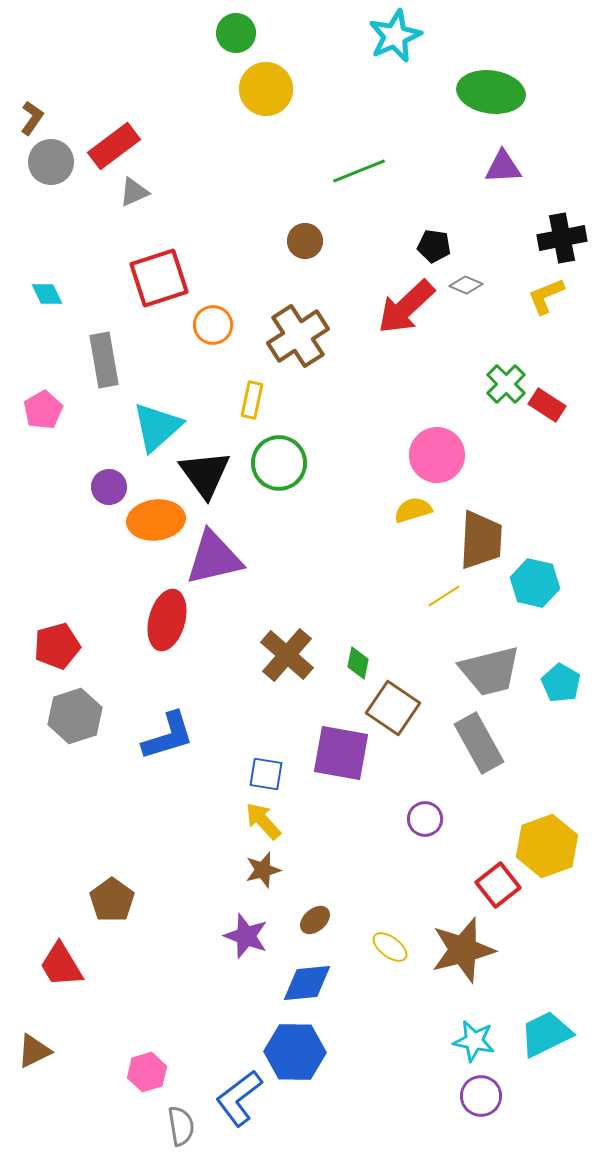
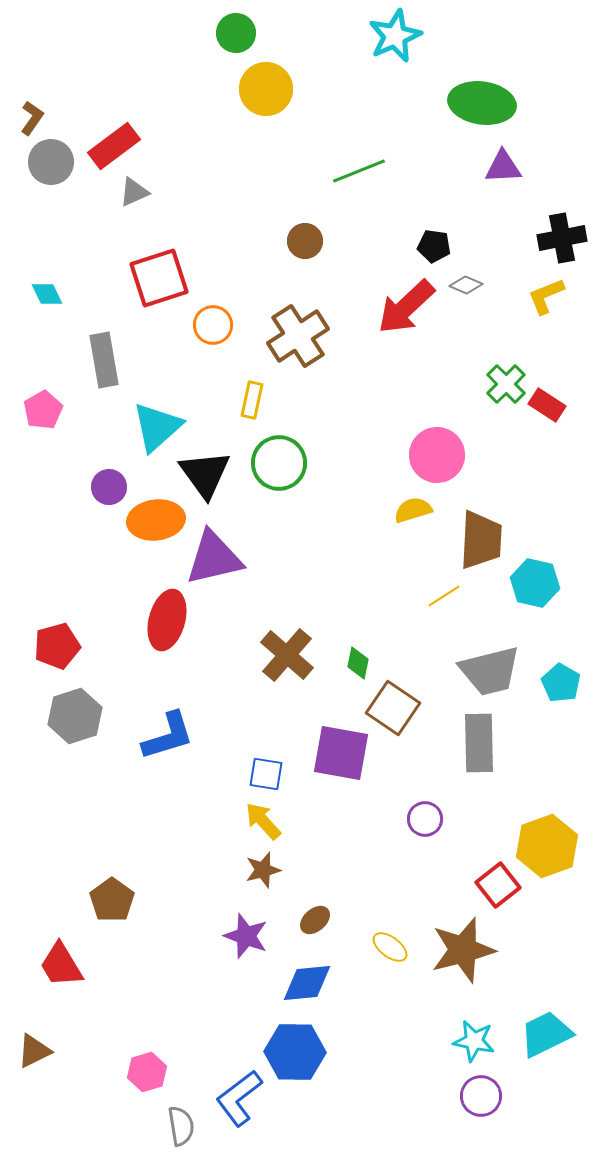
green ellipse at (491, 92): moved 9 px left, 11 px down
gray rectangle at (479, 743): rotated 28 degrees clockwise
